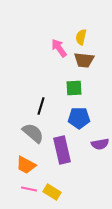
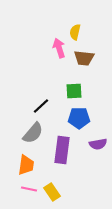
yellow semicircle: moved 6 px left, 5 px up
pink arrow: rotated 18 degrees clockwise
brown trapezoid: moved 2 px up
green square: moved 3 px down
black line: rotated 30 degrees clockwise
gray semicircle: rotated 90 degrees clockwise
purple semicircle: moved 2 px left
purple rectangle: rotated 20 degrees clockwise
orange trapezoid: rotated 110 degrees counterclockwise
yellow rectangle: rotated 24 degrees clockwise
